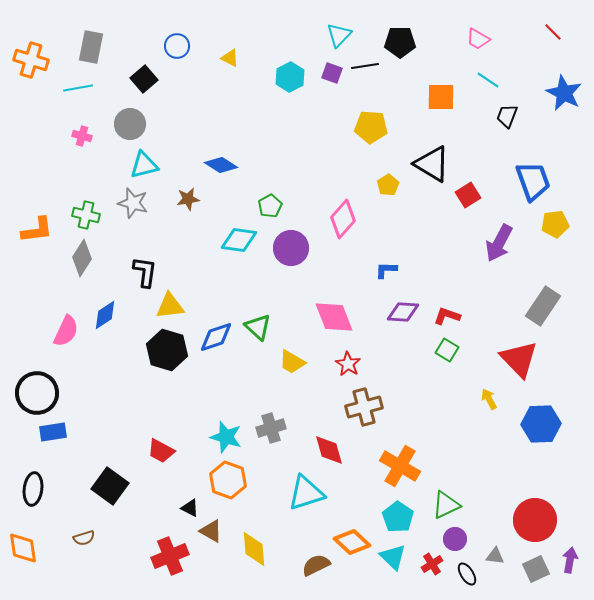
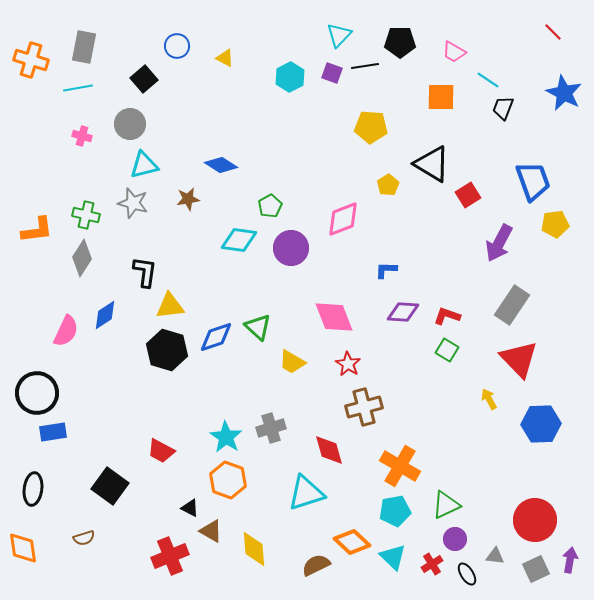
pink trapezoid at (478, 39): moved 24 px left, 13 px down
gray rectangle at (91, 47): moved 7 px left
yellow triangle at (230, 58): moved 5 px left
black trapezoid at (507, 116): moved 4 px left, 8 px up
pink diamond at (343, 219): rotated 27 degrees clockwise
gray rectangle at (543, 306): moved 31 px left, 1 px up
cyan star at (226, 437): rotated 16 degrees clockwise
cyan pentagon at (398, 517): moved 3 px left, 6 px up; rotated 28 degrees clockwise
